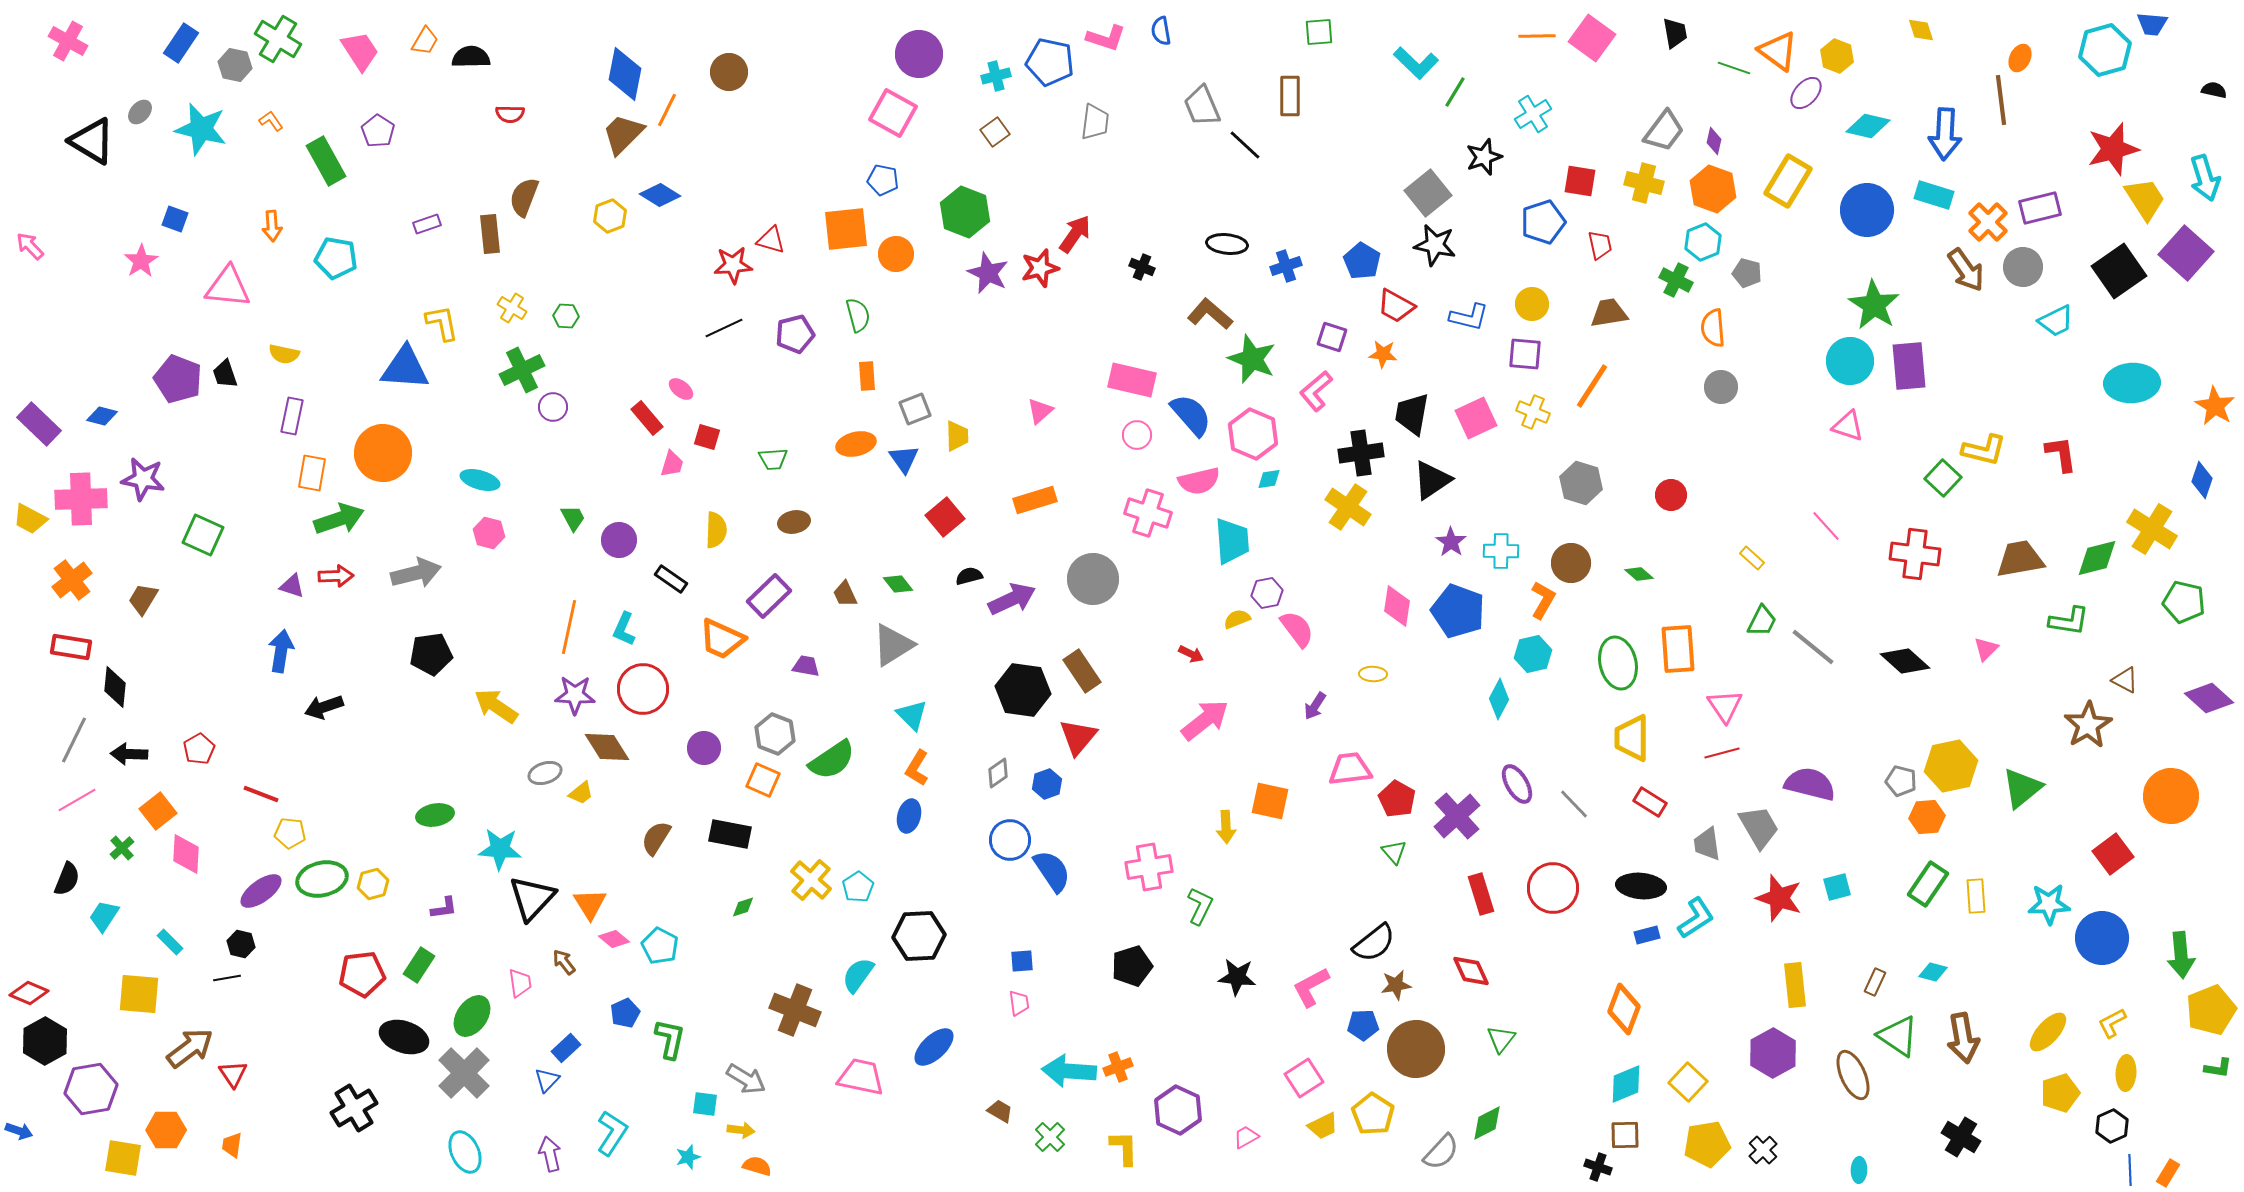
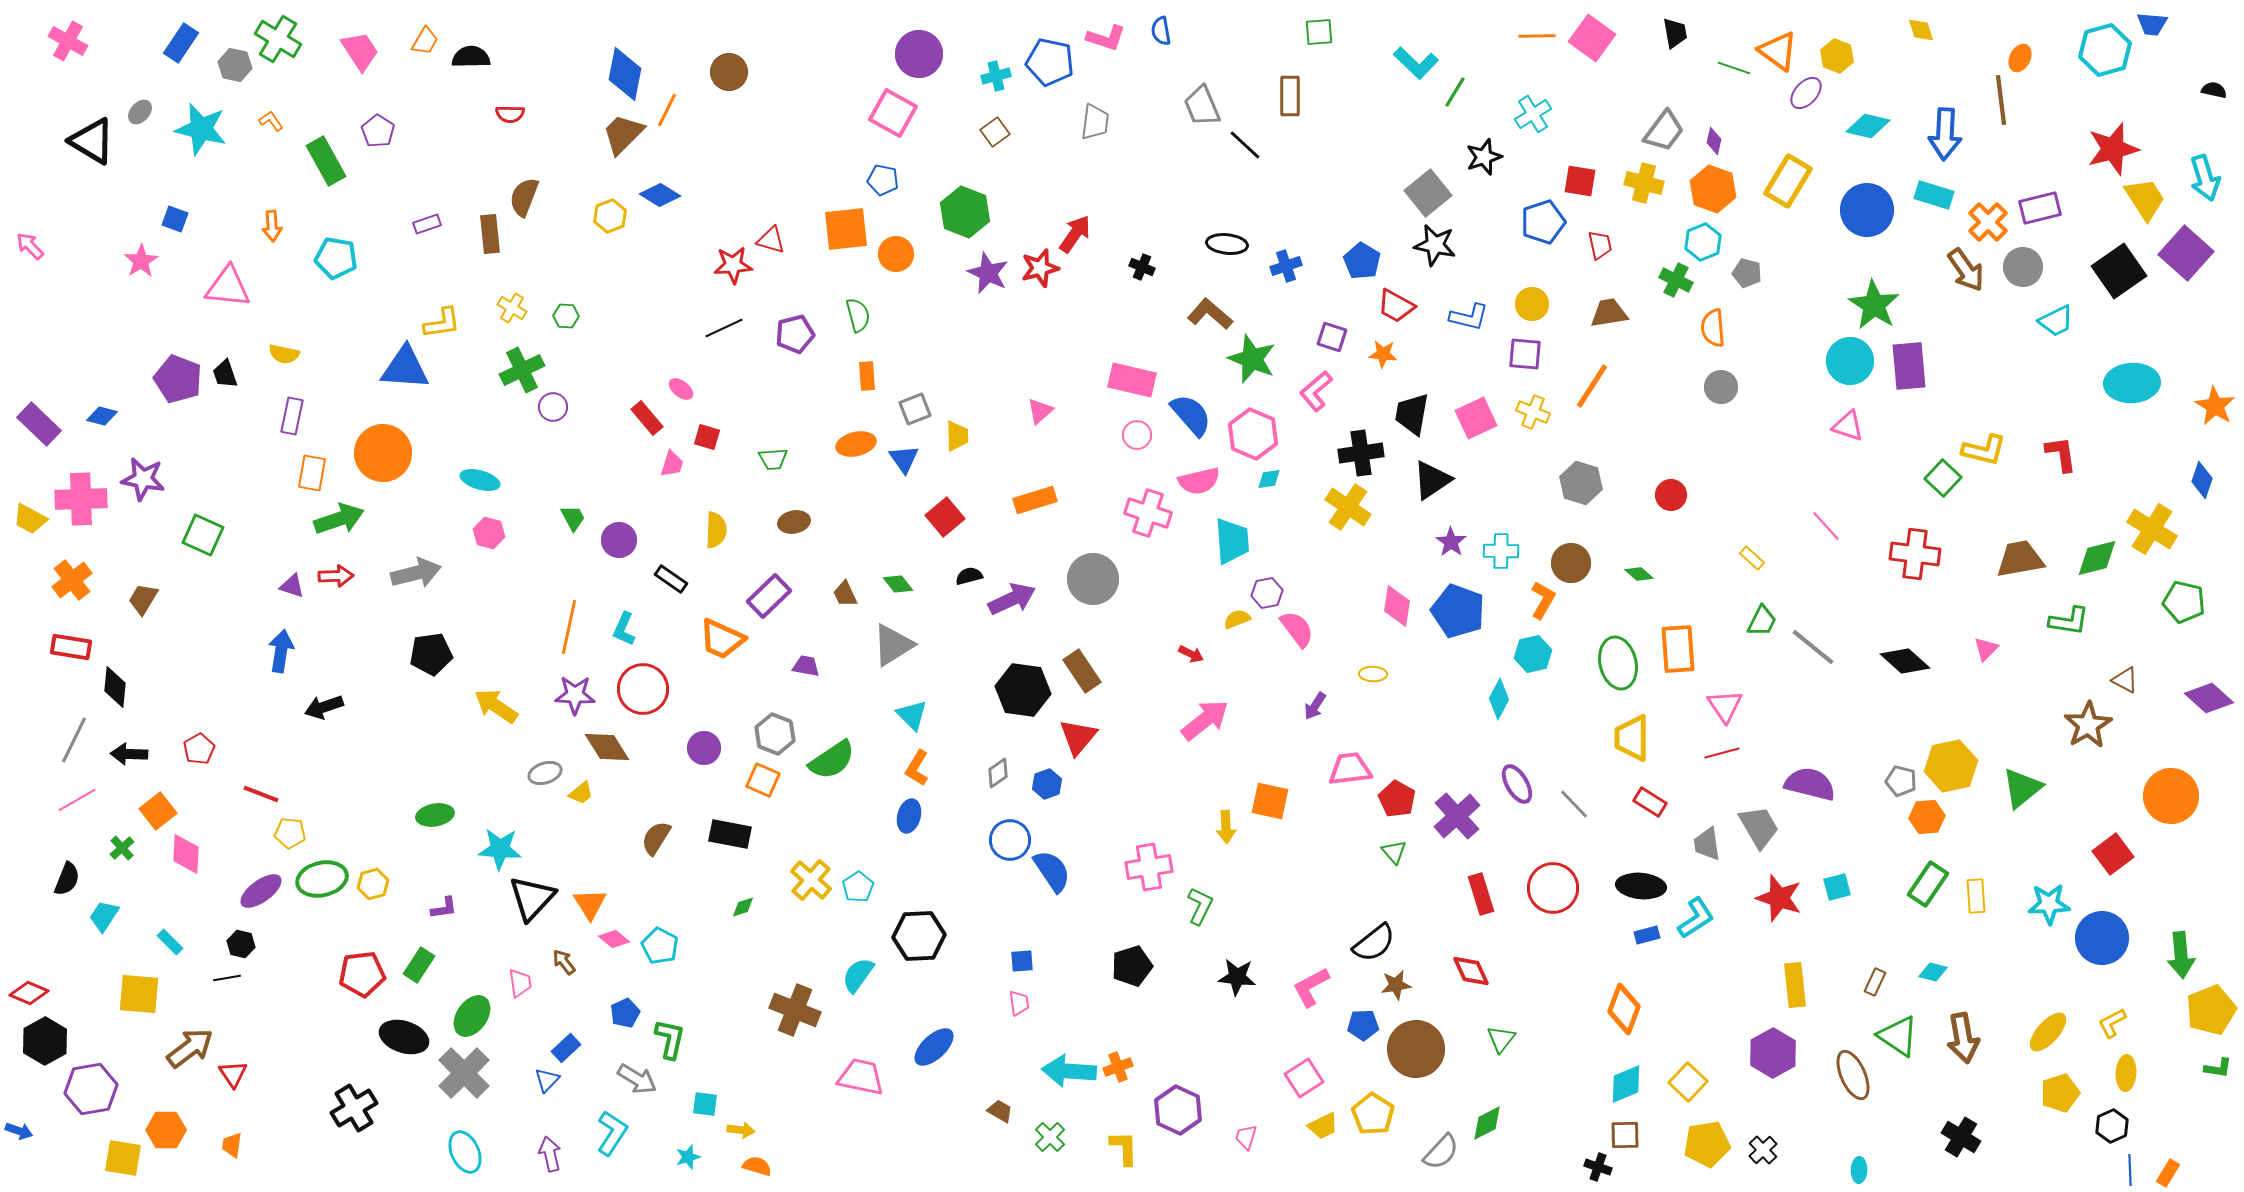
yellow L-shape at (442, 323): rotated 93 degrees clockwise
gray arrow at (746, 1079): moved 109 px left
pink trapezoid at (1246, 1137): rotated 44 degrees counterclockwise
